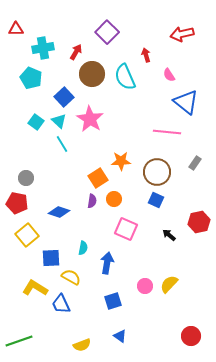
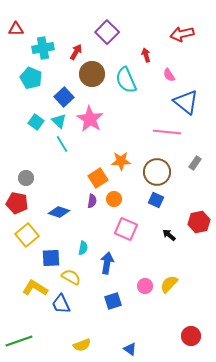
cyan semicircle at (125, 77): moved 1 px right, 3 px down
blue triangle at (120, 336): moved 10 px right, 13 px down
